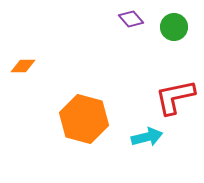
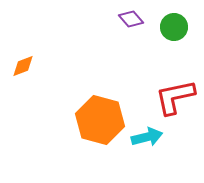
orange diamond: rotated 20 degrees counterclockwise
orange hexagon: moved 16 px right, 1 px down
